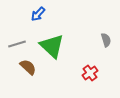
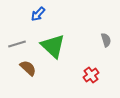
green triangle: moved 1 px right
brown semicircle: moved 1 px down
red cross: moved 1 px right, 2 px down
